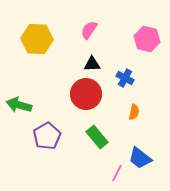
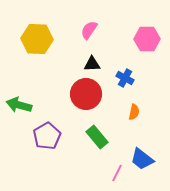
pink hexagon: rotated 15 degrees counterclockwise
blue trapezoid: moved 2 px right, 1 px down
